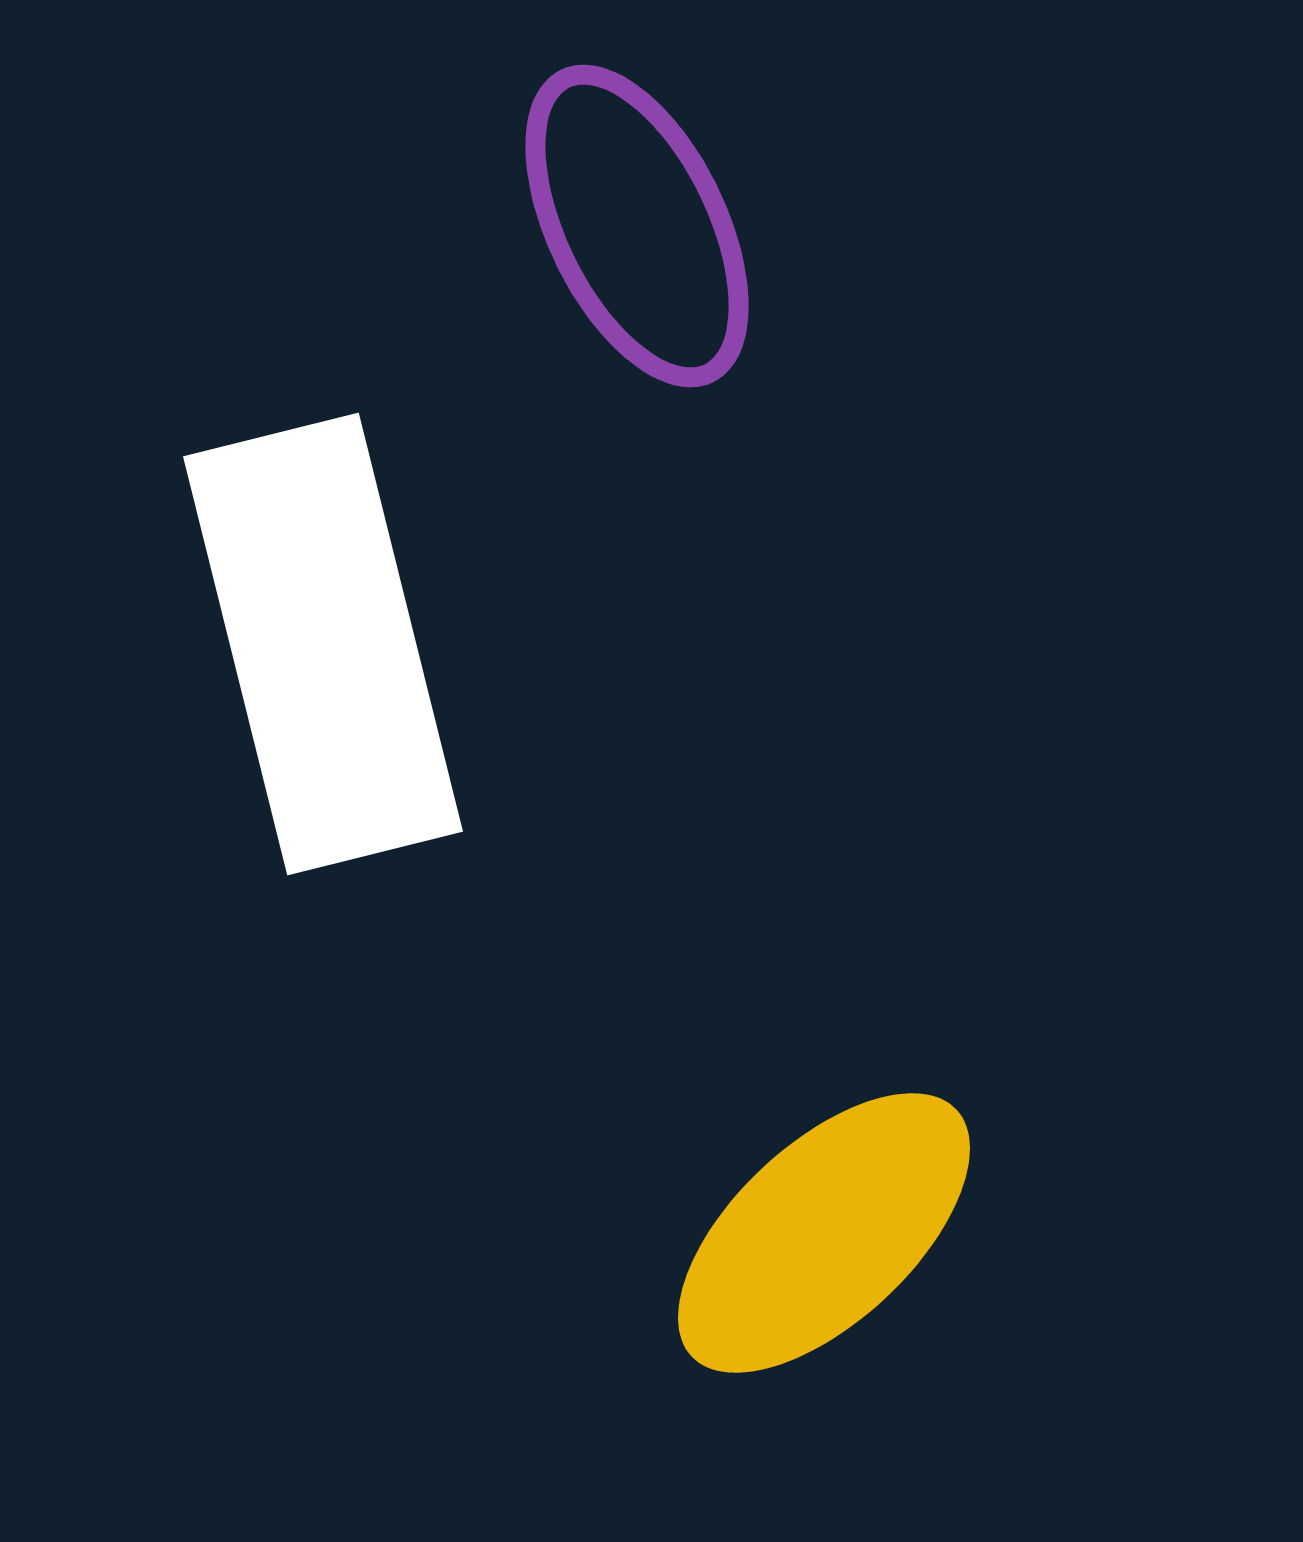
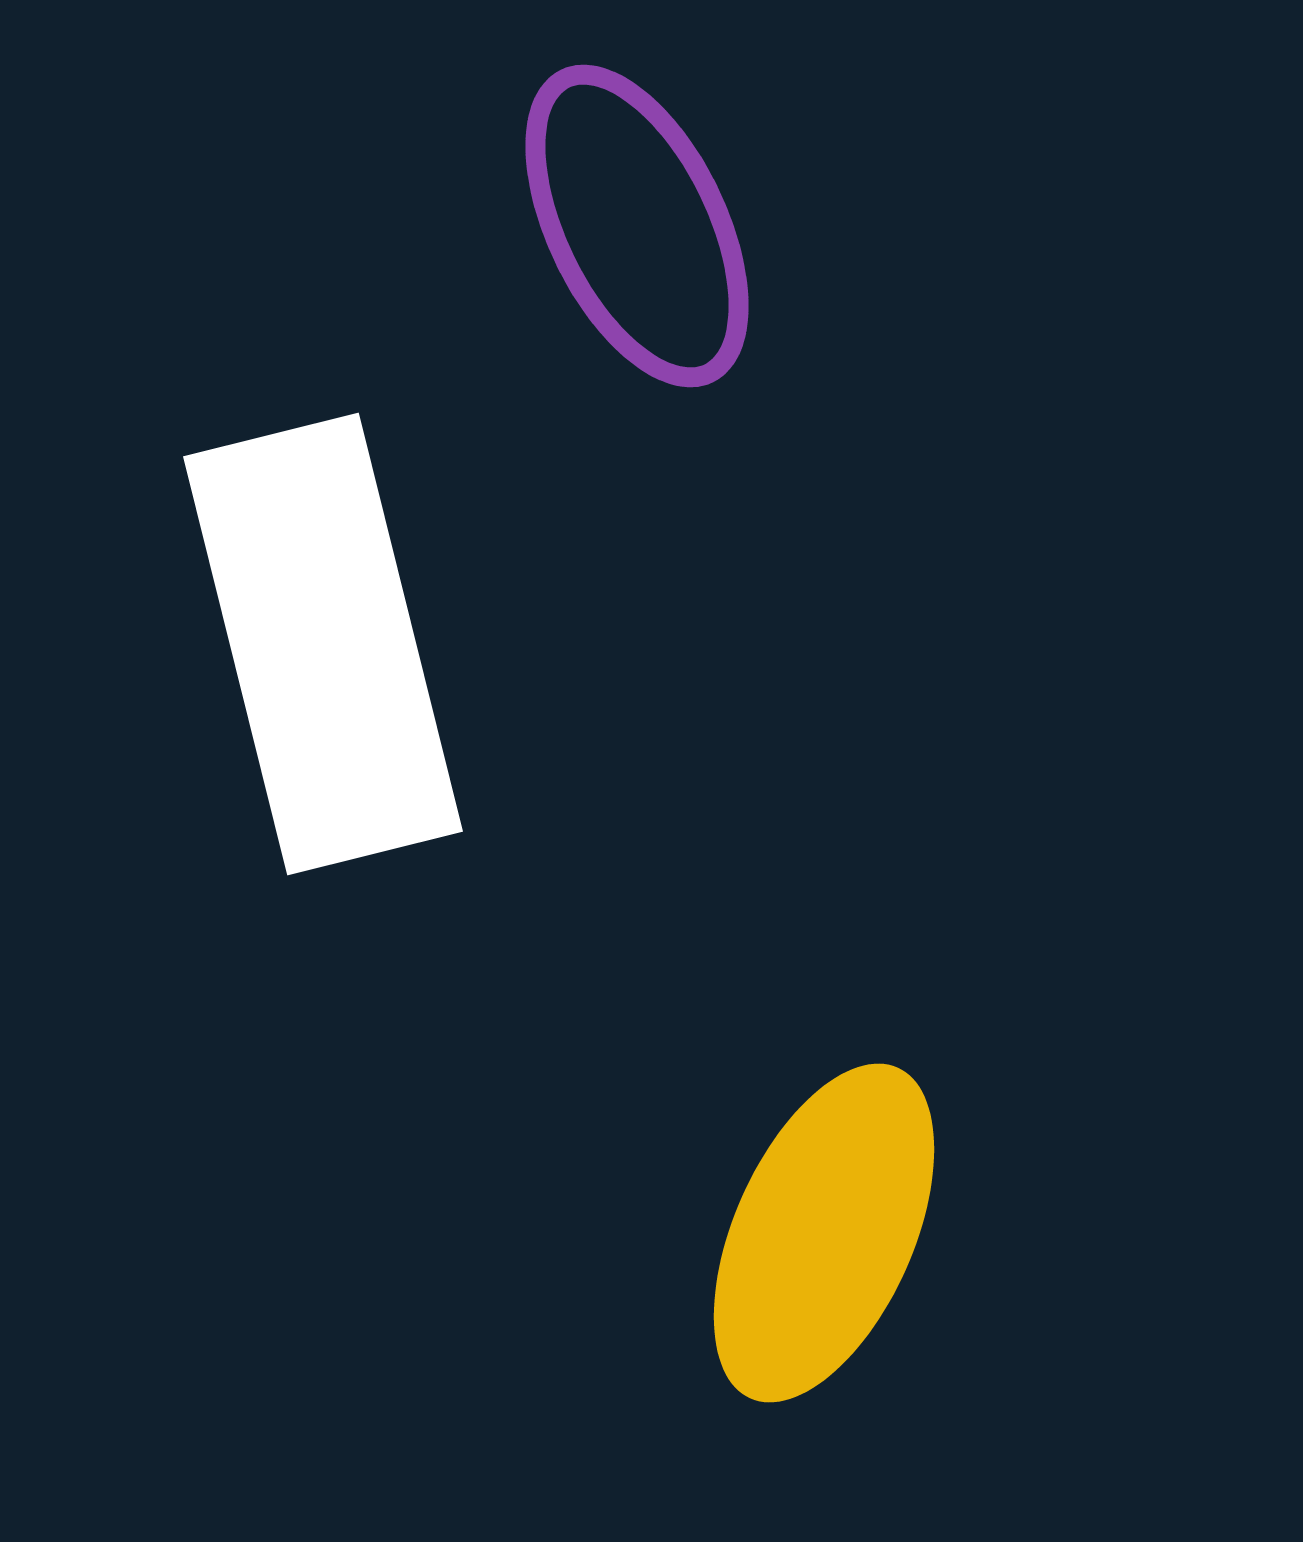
yellow ellipse: rotated 23 degrees counterclockwise
